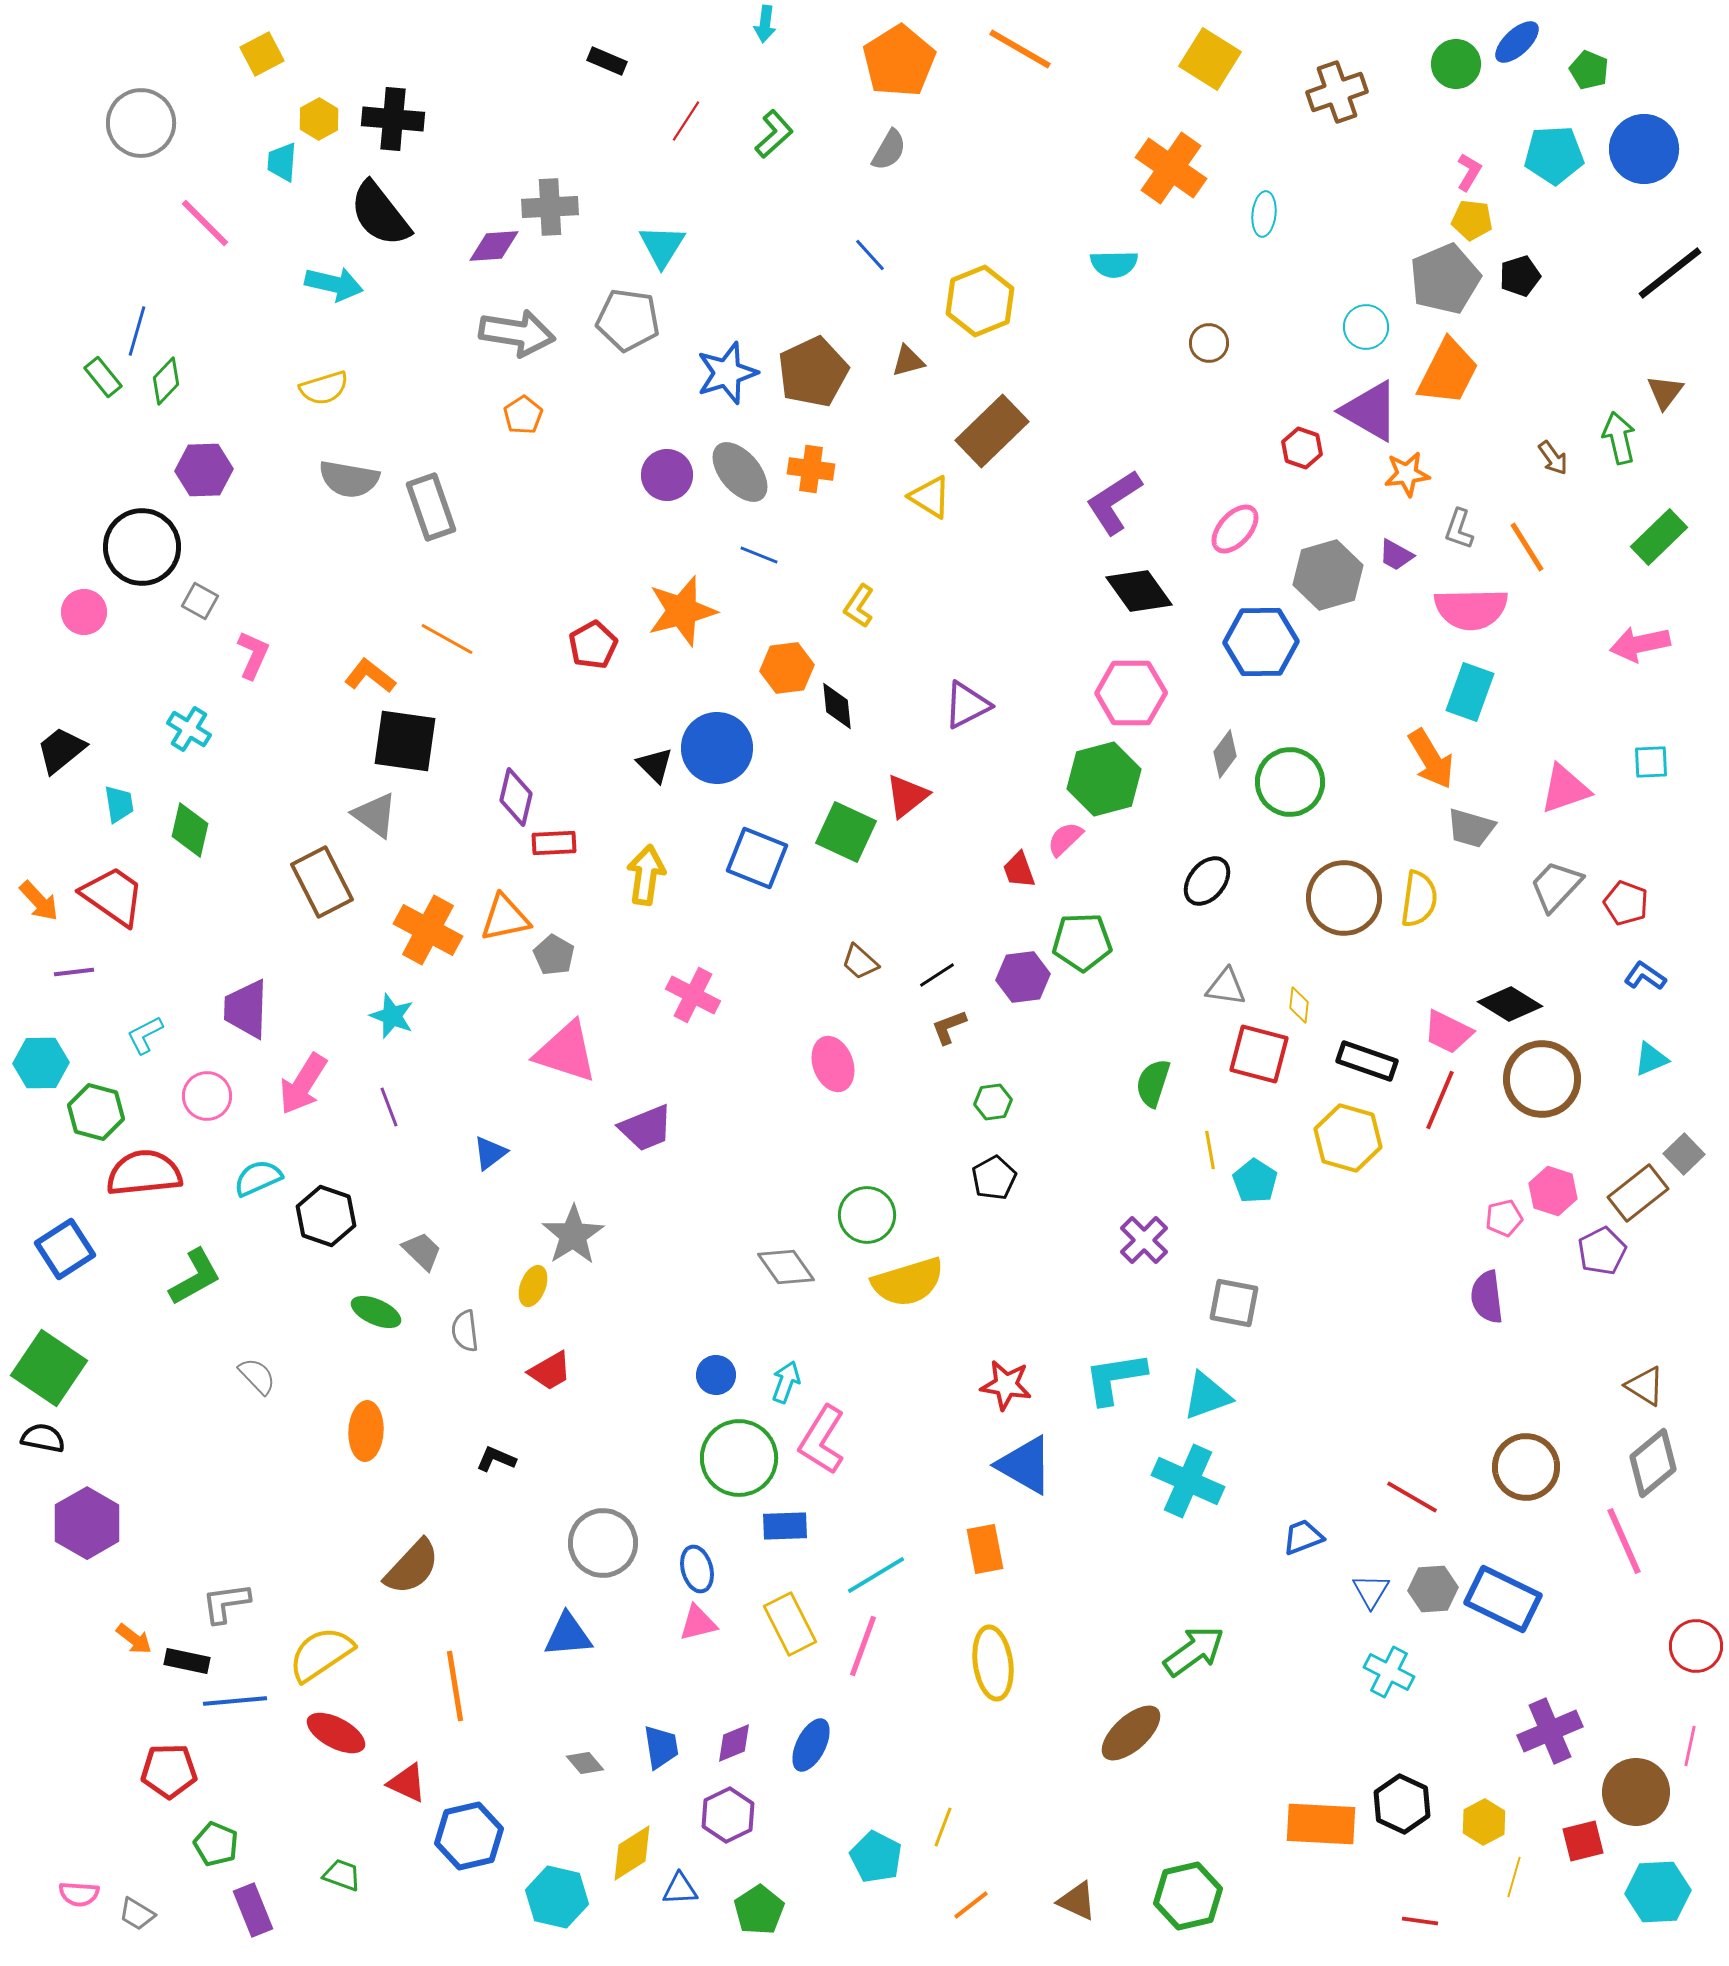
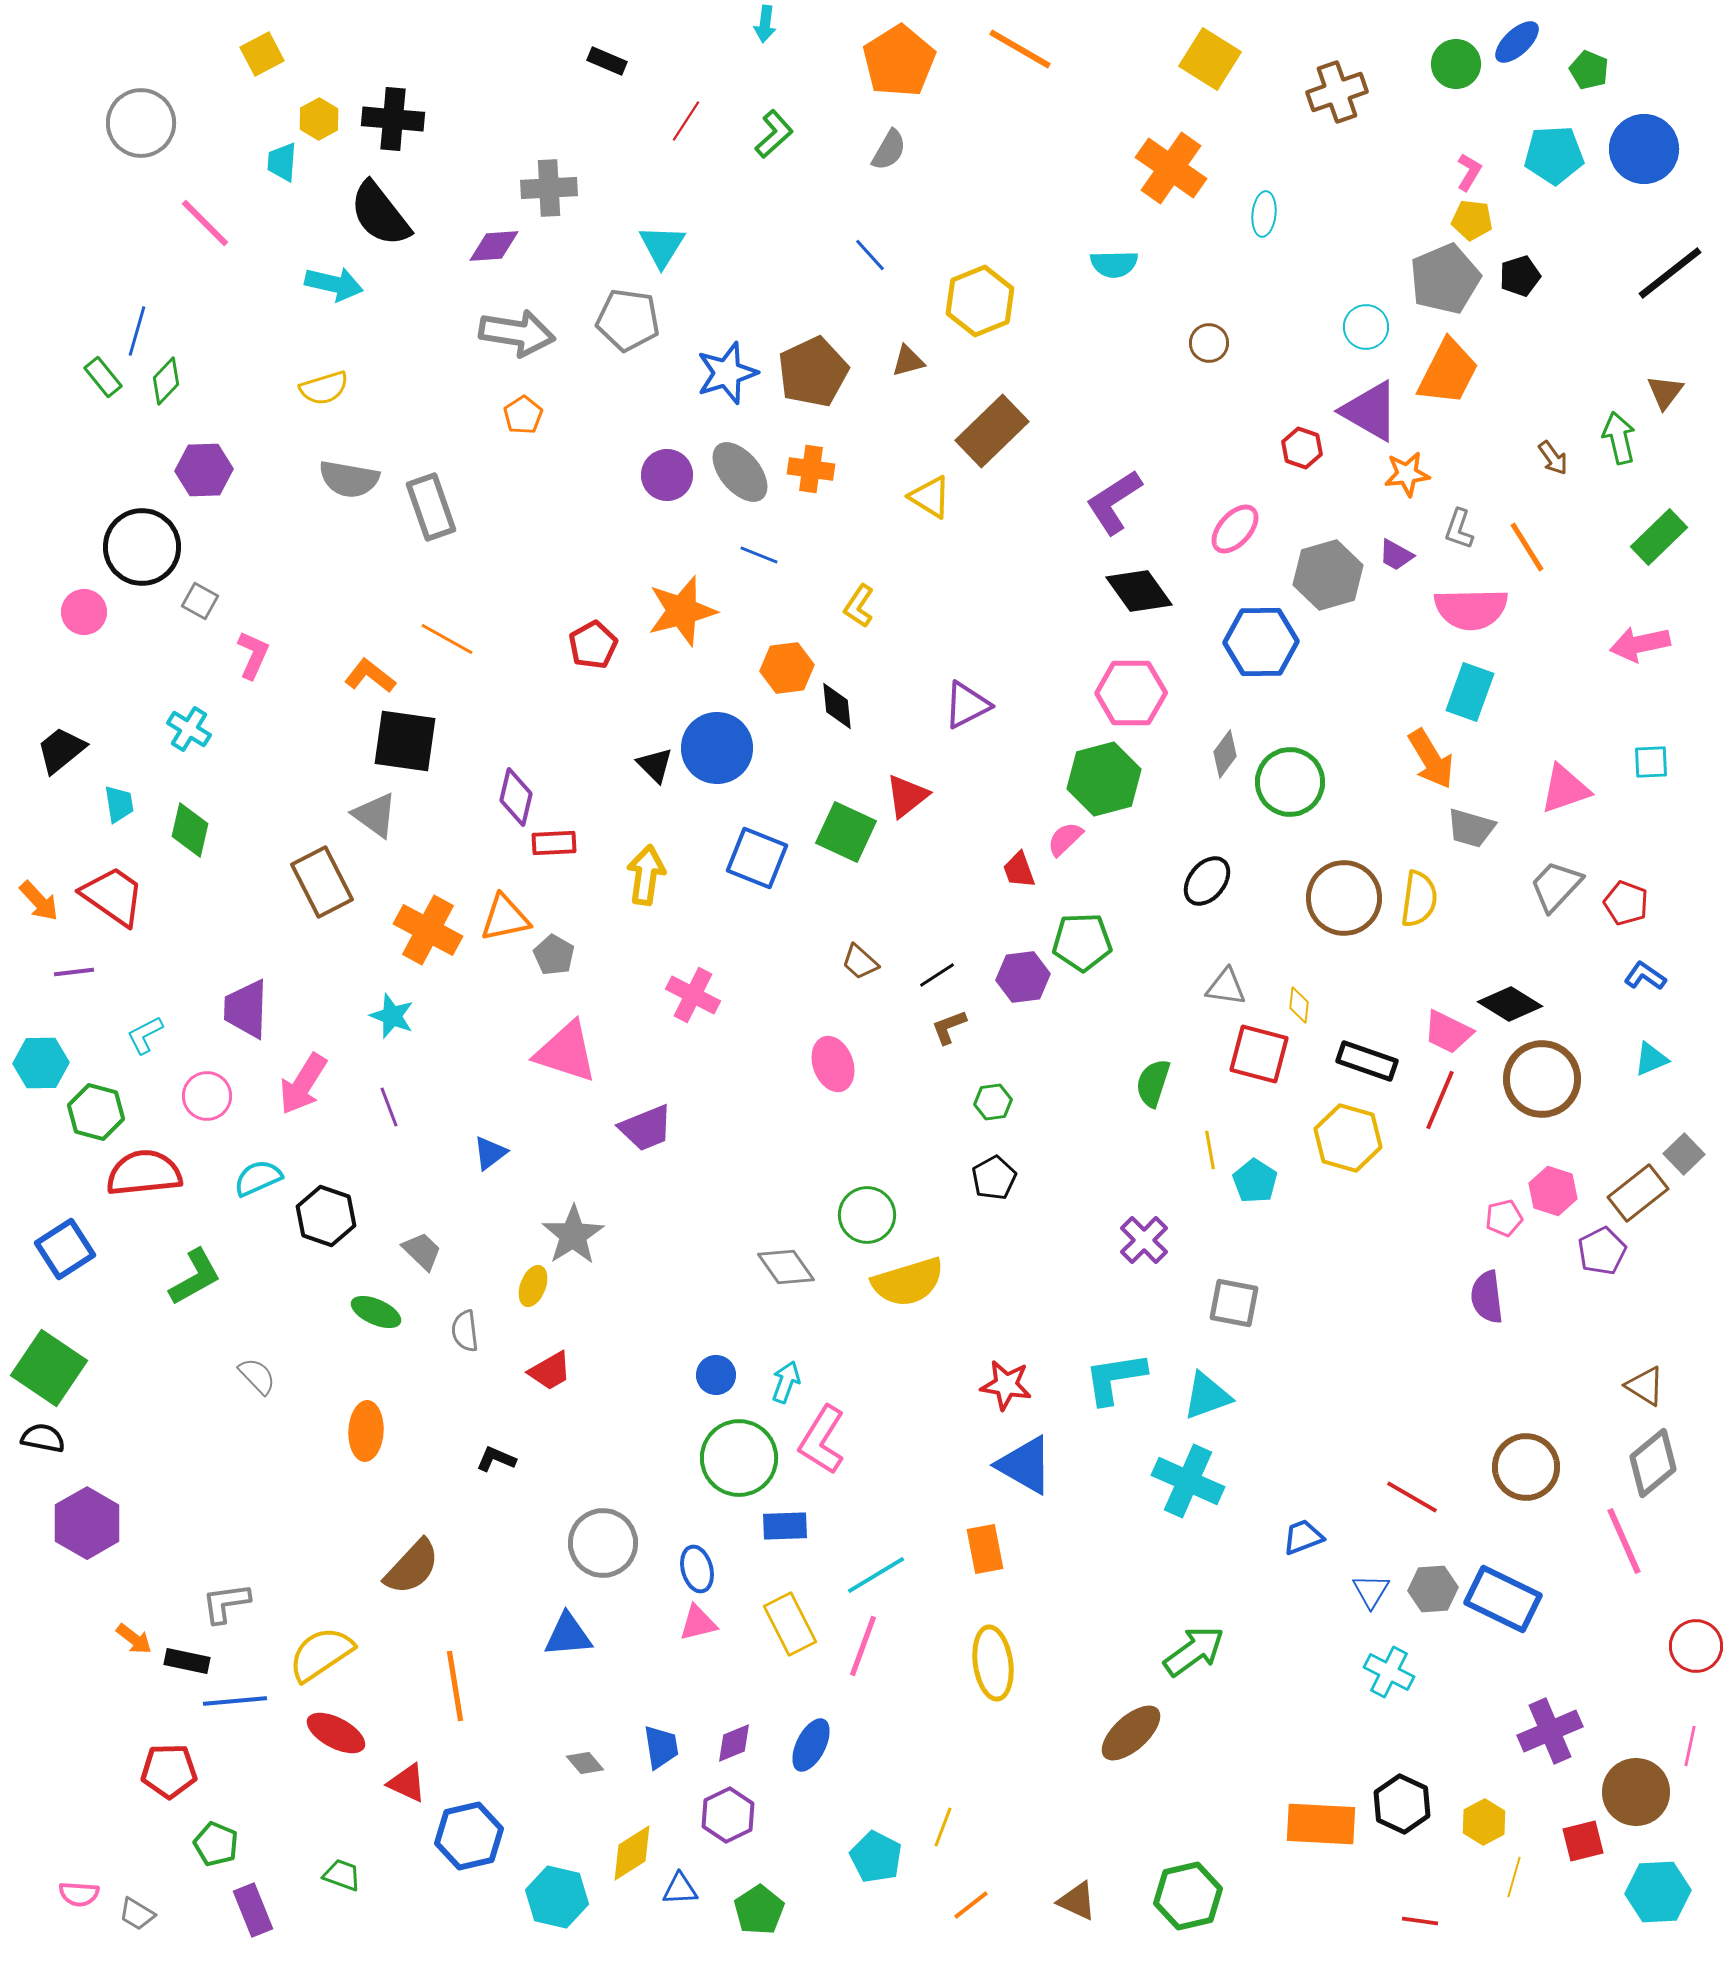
gray cross at (550, 207): moved 1 px left, 19 px up
